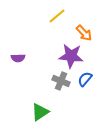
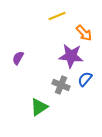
yellow line: rotated 18 degrees clockwise
purple semicircle: rotated 120 degrees clockwise
gray cross: moved 4 px down
green triangle: moved 1 px left, 5 px up
